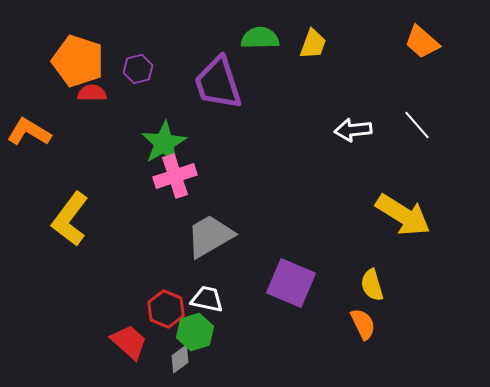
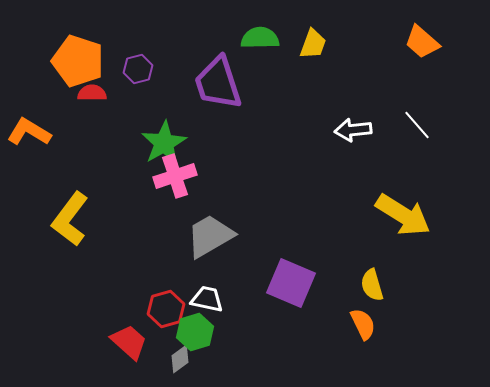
red hexagon: rotated 21 degrees clockwise
